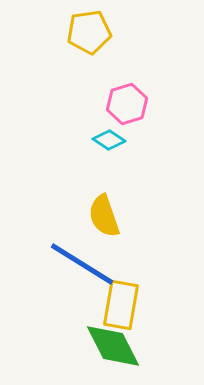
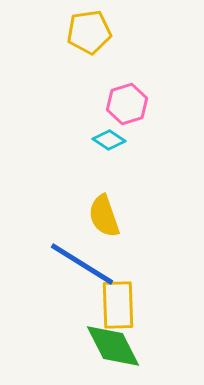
yellow rectangle: moved 3 px left; rotated 12 degrees counterclockwise
